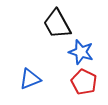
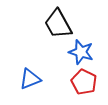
black trapezoid: moved 1 px right
